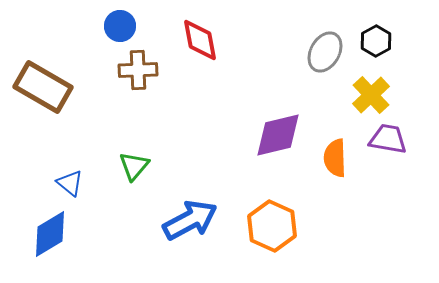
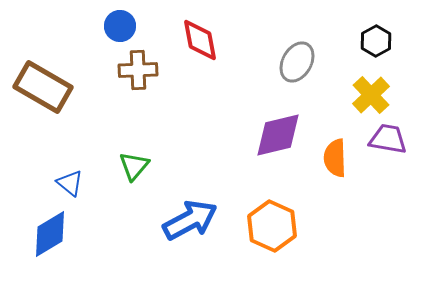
gray ellipse: moved 28 px left, 10 px down
